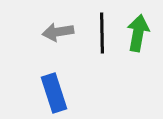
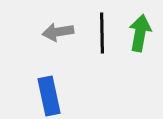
green arrow: moved 2 px right
blue rectangle: moved 5 px left, 3 px down; rotated 6 degrees clockwise
